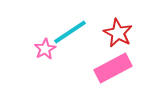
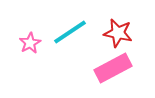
red star: rotated 16 degrees counterclockwise
pink star: moved 15 px left, 6 px up
